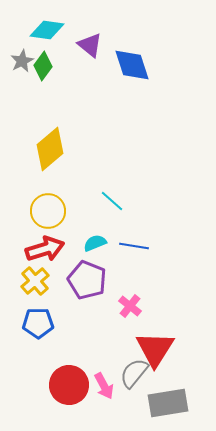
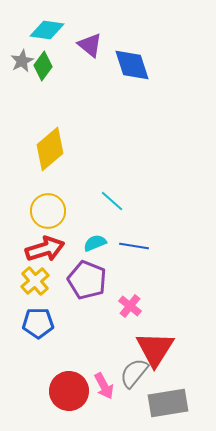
red circle: moved 6 px down
